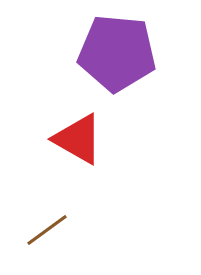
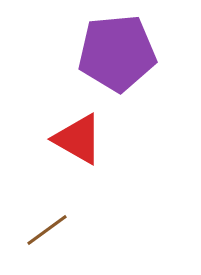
purple pentagon: rotated 10 degrees counterclockwise
